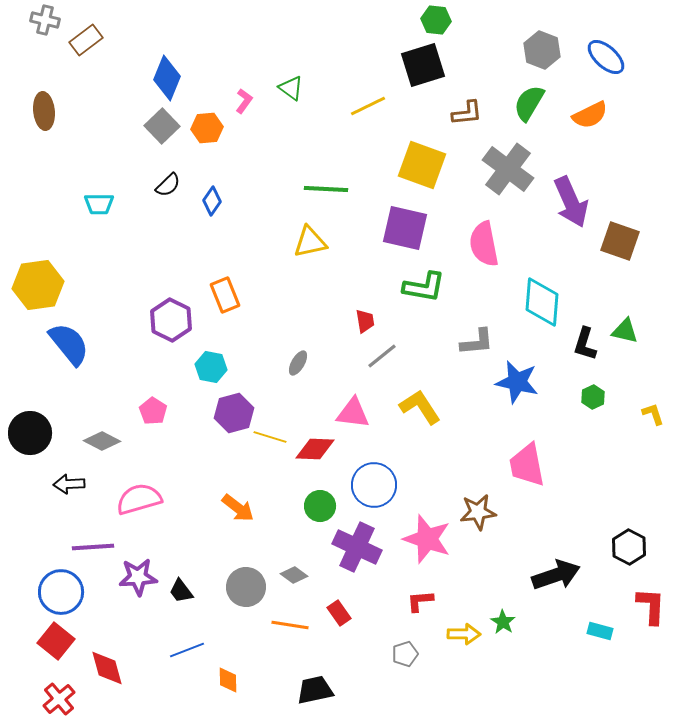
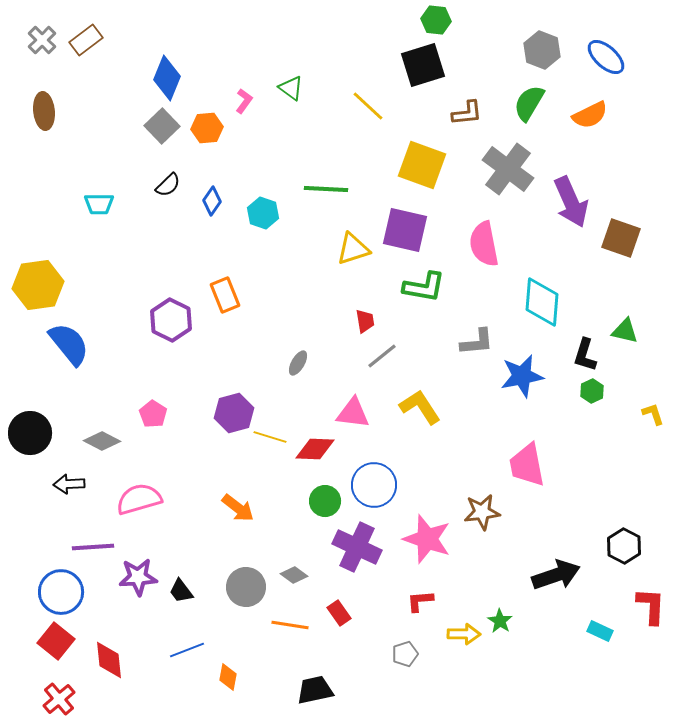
gray cross at (45, 20): moved 3 px left, 20 px down; rotated 32 degrees clockwise
yellow line at (368, 106): rotated 69 degrees clockwise
purple square at (405, 228): moved 2 px down
brown square at (620, 241): moved 1 px right, 3 px up
yellow triangle at (310, 242): moved 43 px right, 7 px down; rotated 6 degrees counterclockwise
black L-shape at (585, 344): moved 11 px down
cyan hexagon at (211, 367): moved 52 px right, 154 px up; rotated 8 degrees clockwise
blue star at (517, 382): moved 5 px right, 6 px up; rotated 24 degrees counterclockwise
green hexagon at (593, 397): moved 1 px left, 6 px up
pink pentagon at (153, 411): moved 3 px down
green circle at (320, 506): moved 5 px right, 5 px up
brown star at (478, 512): moved 4 px right
black hexagon at (629, 547): moved 5 px left, 1 px up
green star at (503, 622): moved 3 px left, 1 px up
cyan rectangle at (600, 631): rotated 10 degrees clockwise
red diamond at (107, 668): moved 2 px right, 8 px up; rotated 9 degrees clockwise
orange diamond at (228, 680): moved 3 px up; rotated 12 degrees clockwise
